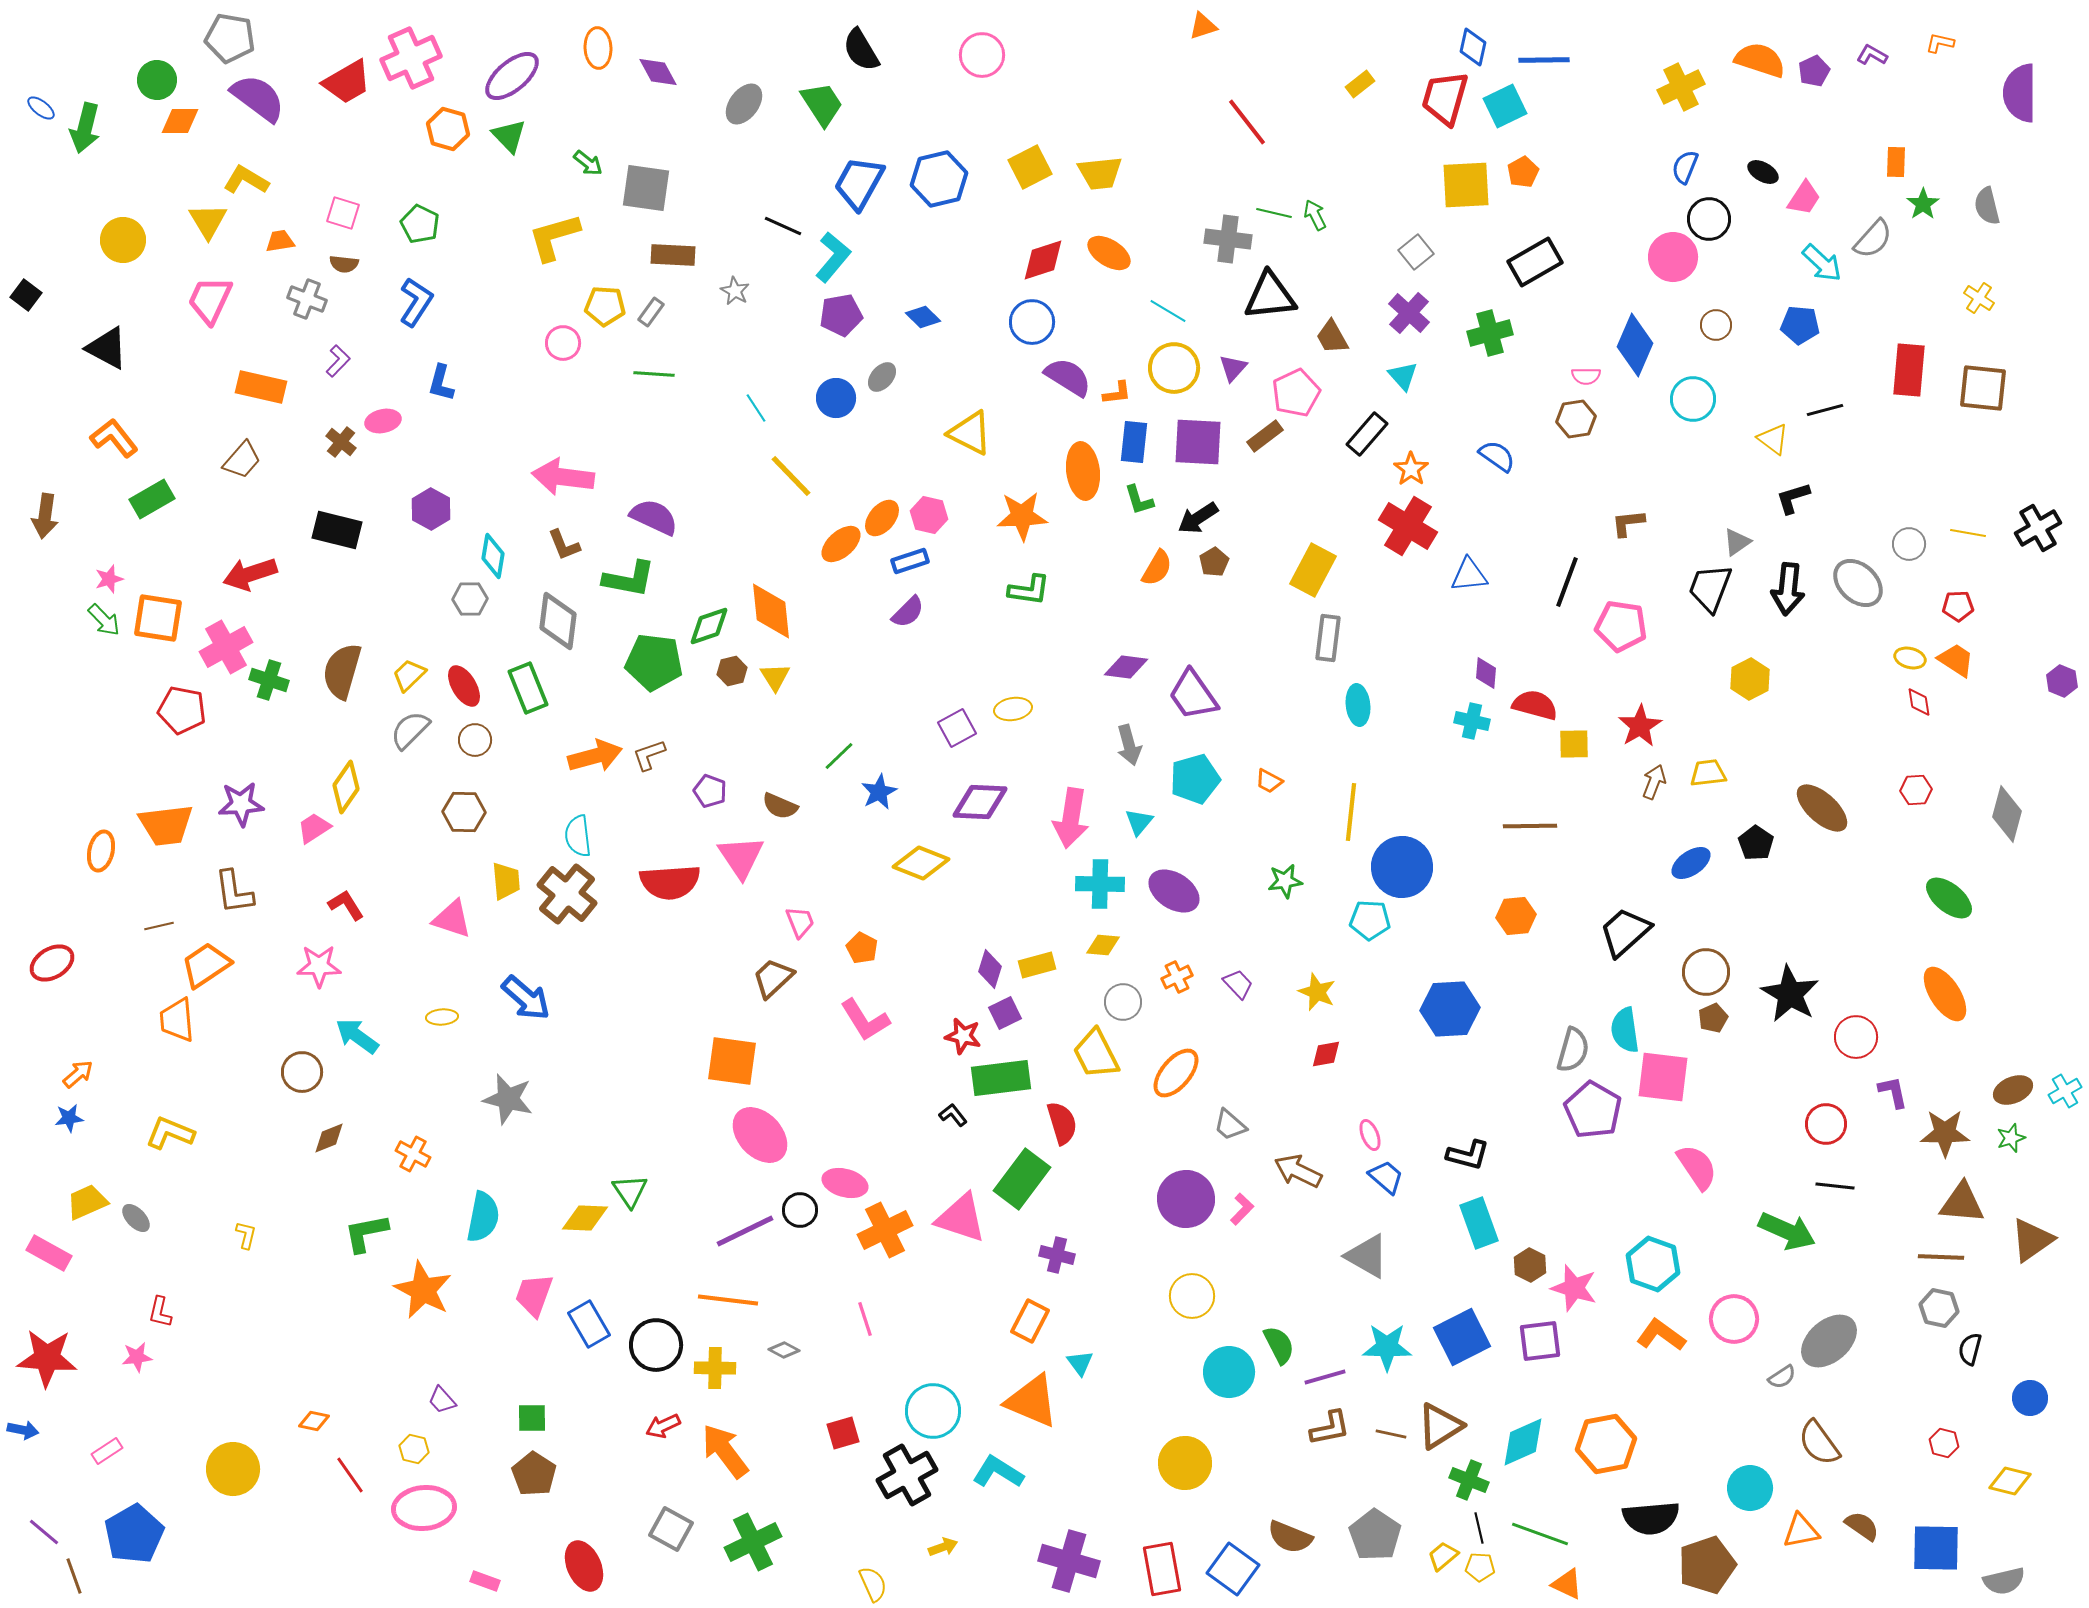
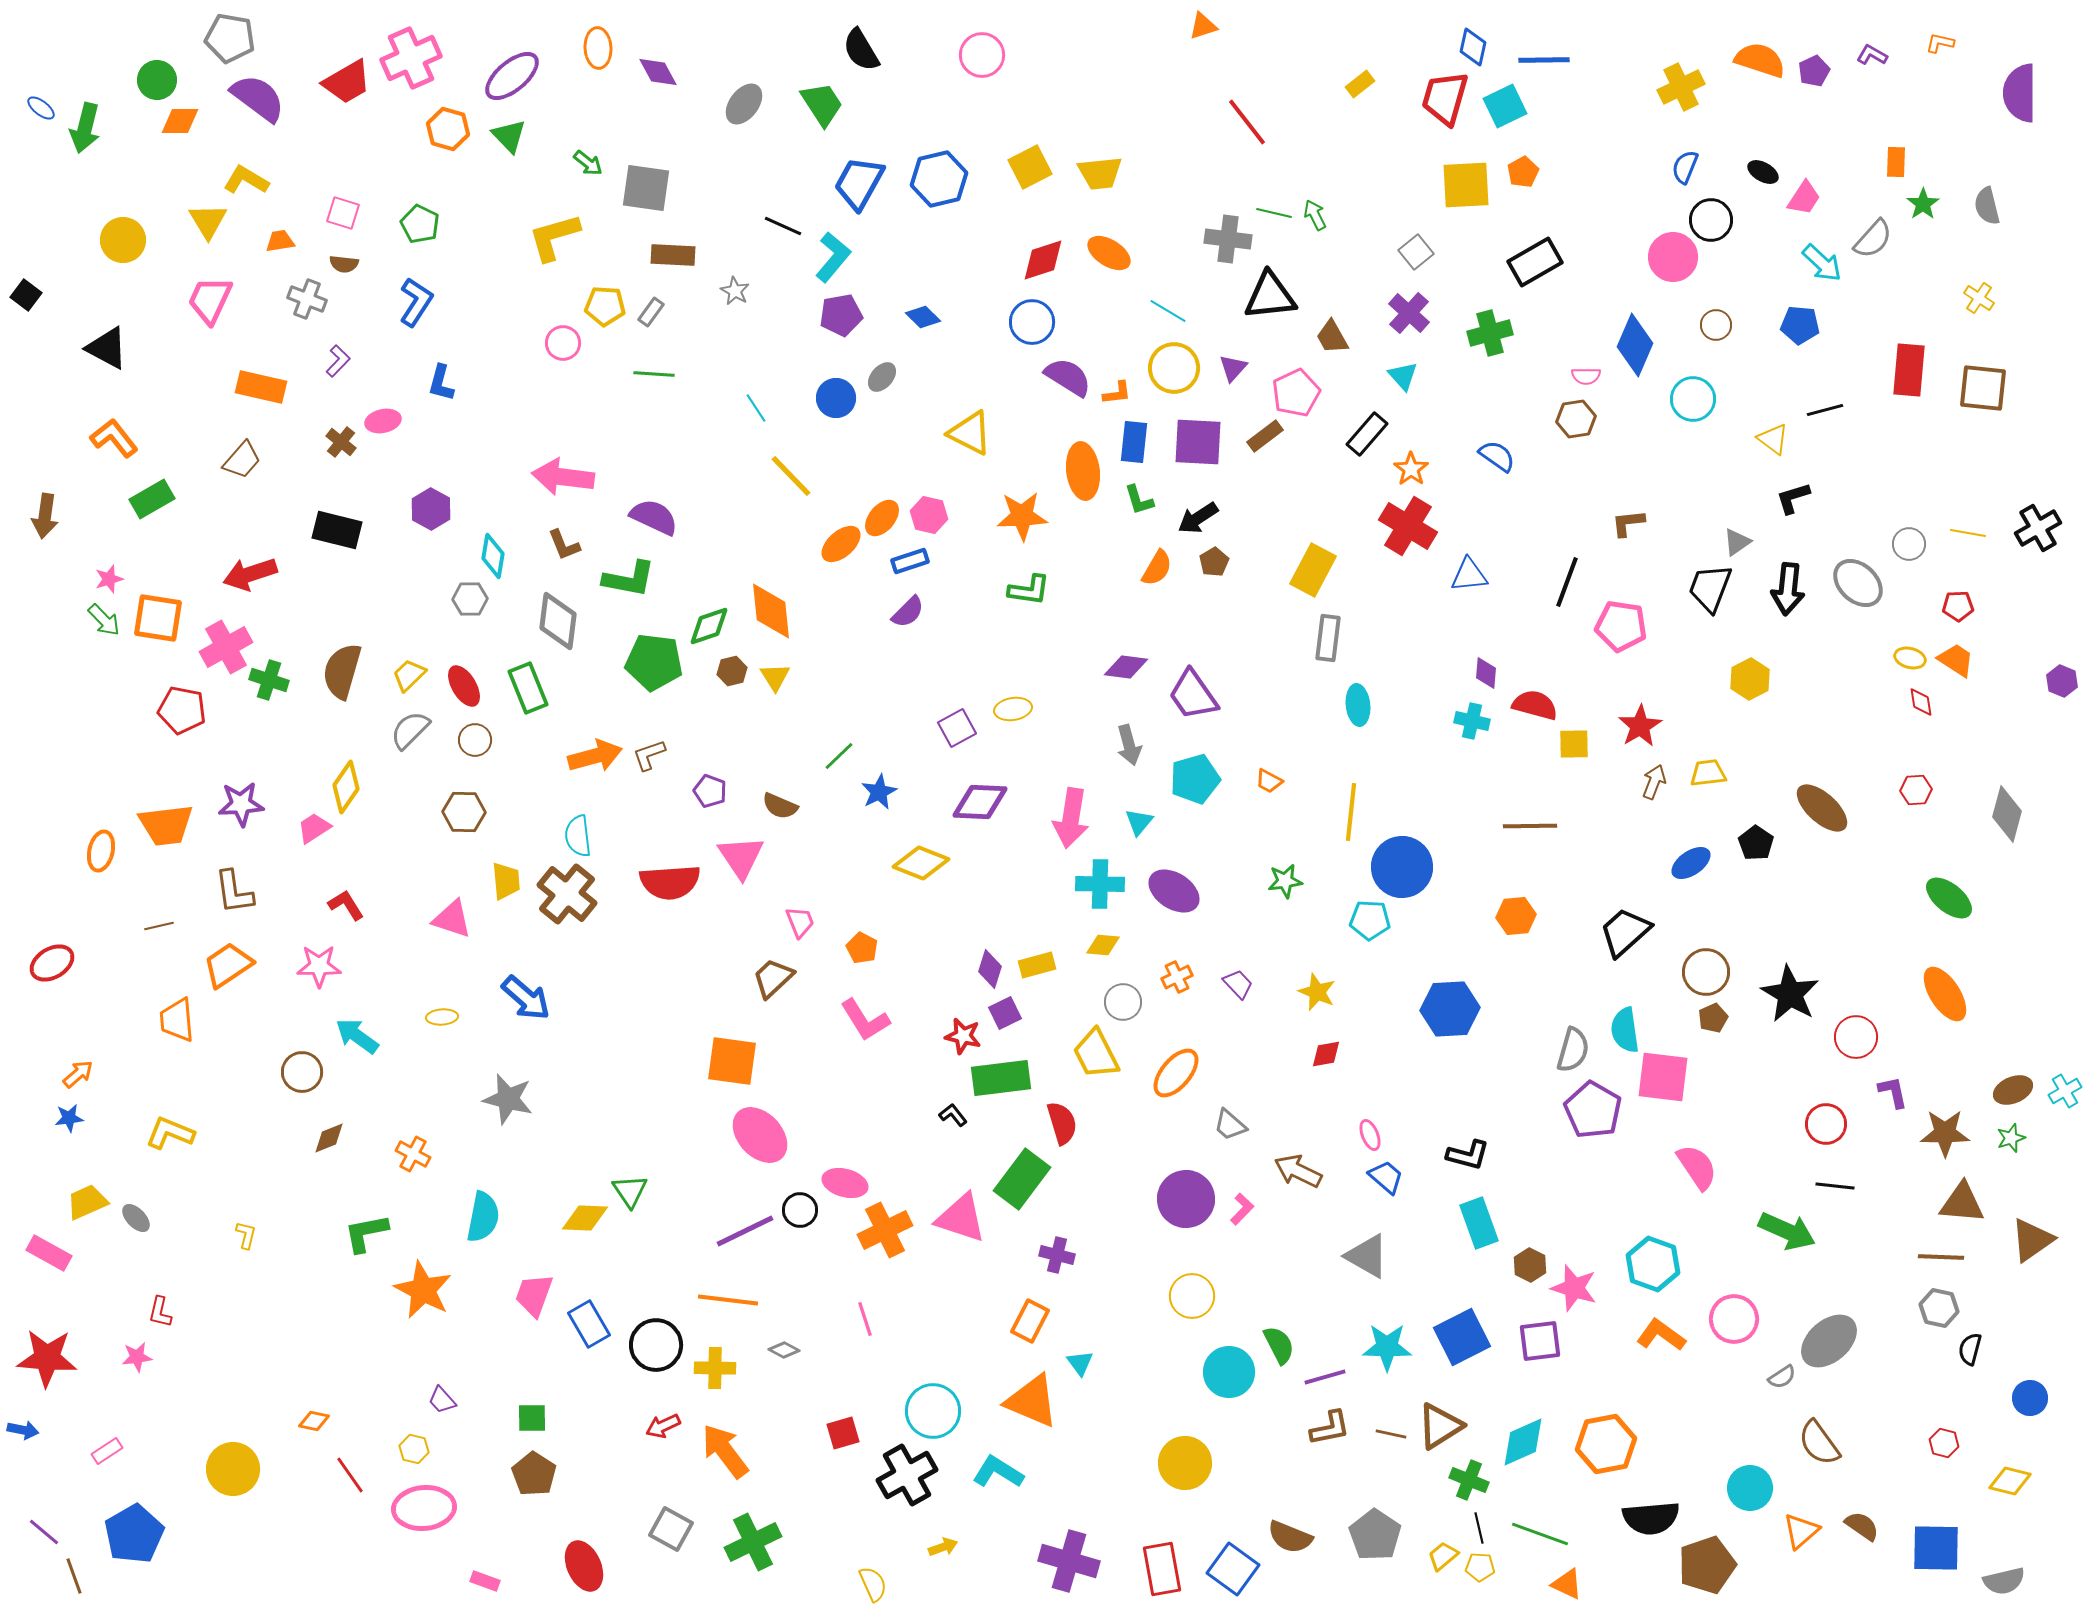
black circle at (1709, 219): moved 2 px right, 1 px down
red diamond at (1919, 702): moved 2 px right
orange trapezoid at (206, 965): moved 22 px right
orange triangle at (1801, 1531): rotated 30 degrees counterclockwise
